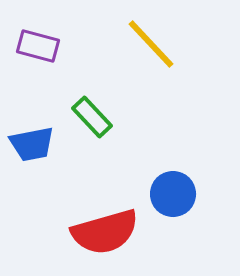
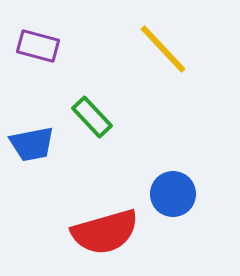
yellow line: moved 12 px right, 5 px down
